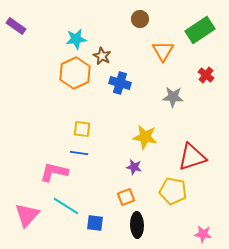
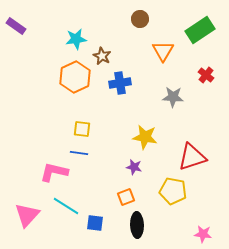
orange hexagon: moved 4 px down
blue cross: rotated 25 degrees counterclockwise
